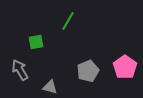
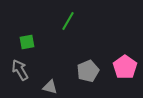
green square: moved 9 px left
